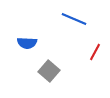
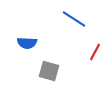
blue line: rotated 10 degrees clockwise
gray square: rotated 25 degrees counterclockwise
